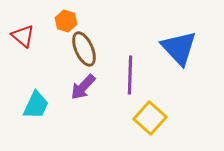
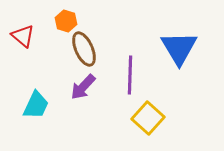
blue triangle: rotated 12 degrees clockwise
yellow square: moved 2 px left
